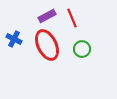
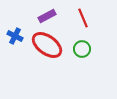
red line: moved 11 px right
blue cross: moved 1 px right, 3 px up
red ellipse: rotated 28 degrees counterclockwise
